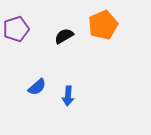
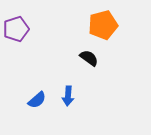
orange pentagon: rotated 8 degrees clockwise
black semicircle: moved 25 px right, 22 px down; rotated 66 degrees clockwise
blue semicircle: moved 13 px down
